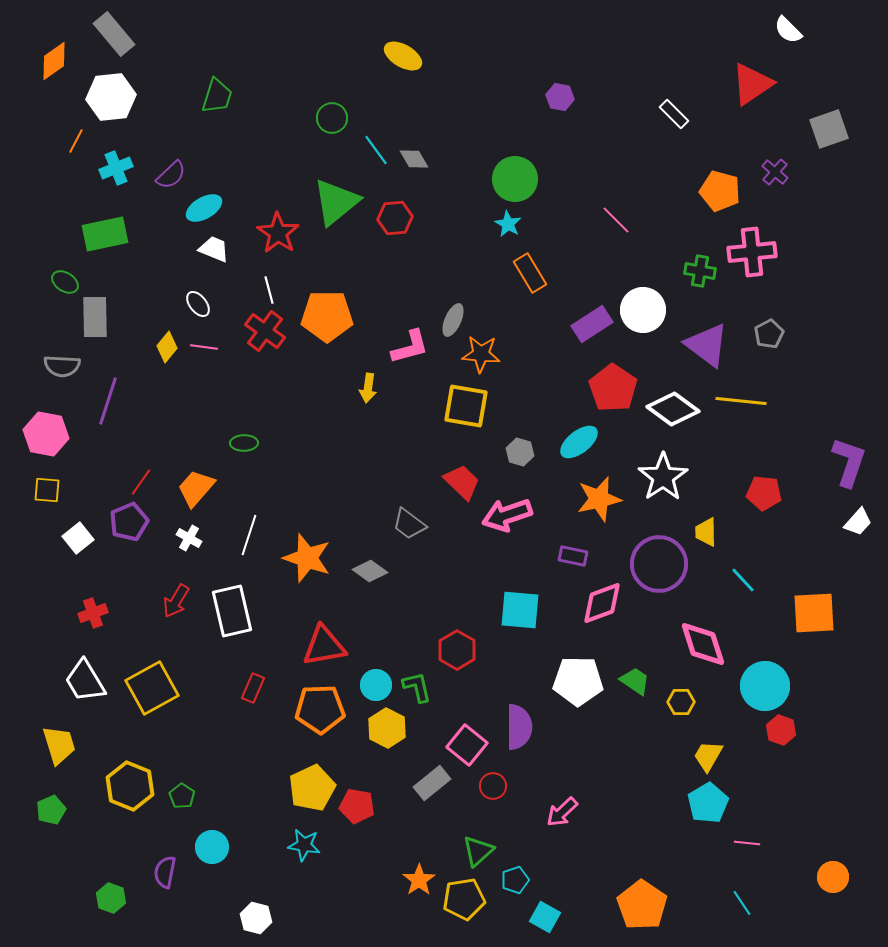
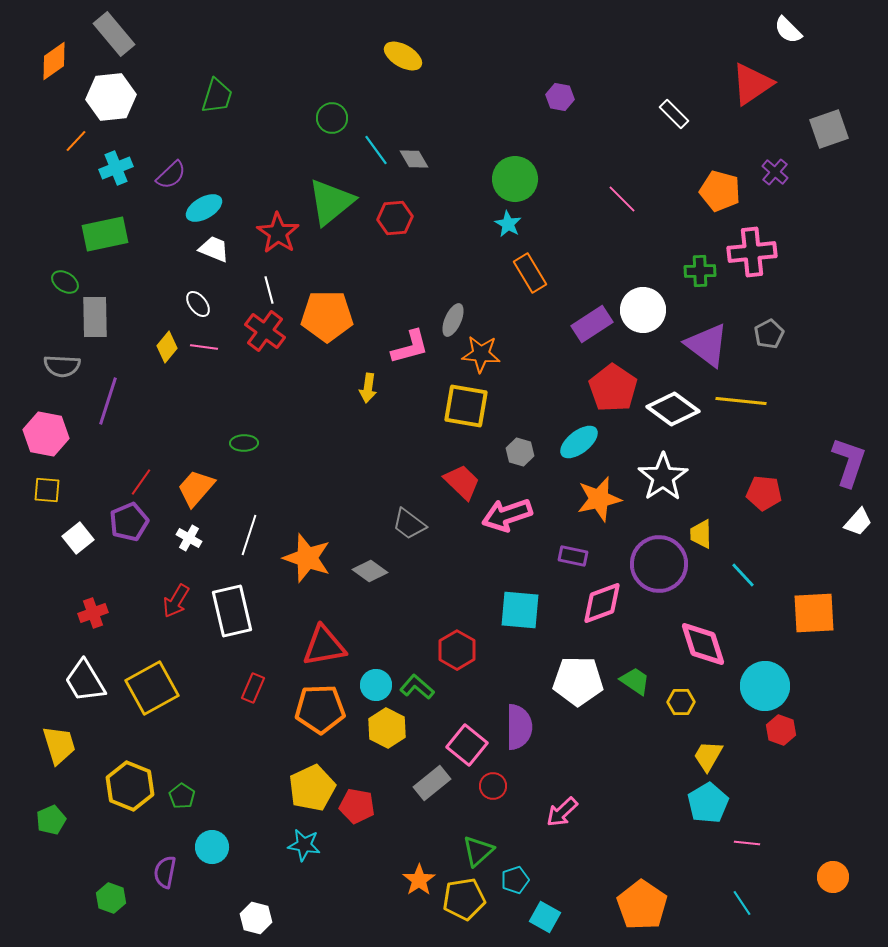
orange line at (76, 141): rotated 15 degrees clockwise
green triangle at (336, 202): moved 5 px left
pink line at (616, 220): moved 6 px right, 21 px up
green cross at (700, 271): rotated 12 degrees counterclockwise
yellow trapezoid at (706, 532): moved 5 px left, 2 px down
cyan line at (743, 580): moved 5 px up
green L-shape at (417, 687): rotated 36 degrees counterclockwise
green pentagon at (51, 810): moved 10 px down
